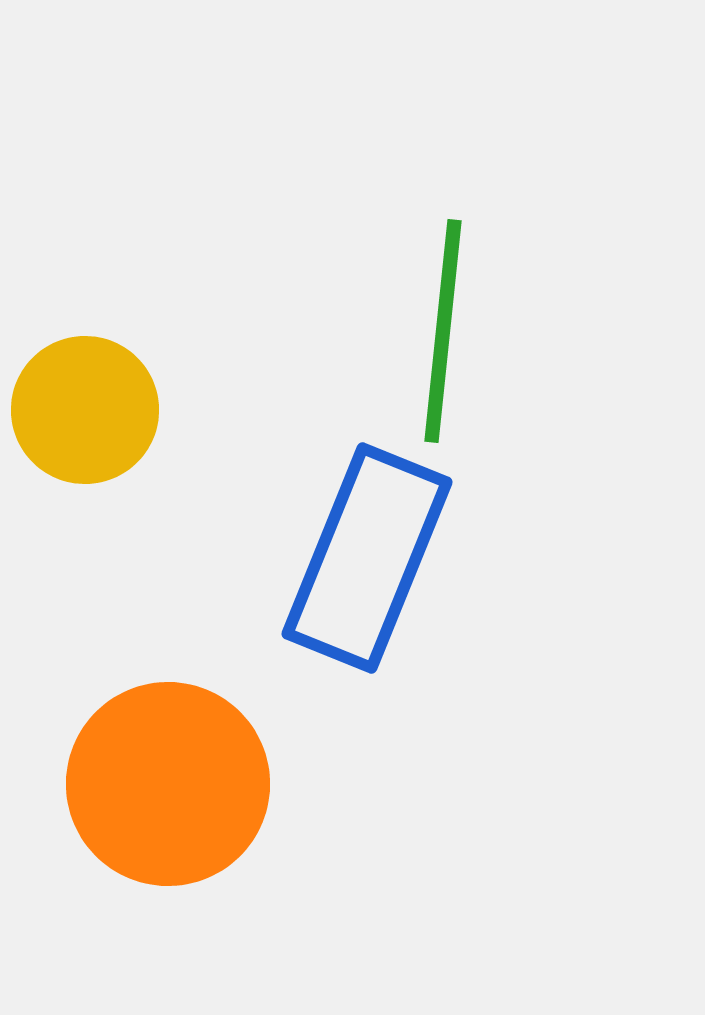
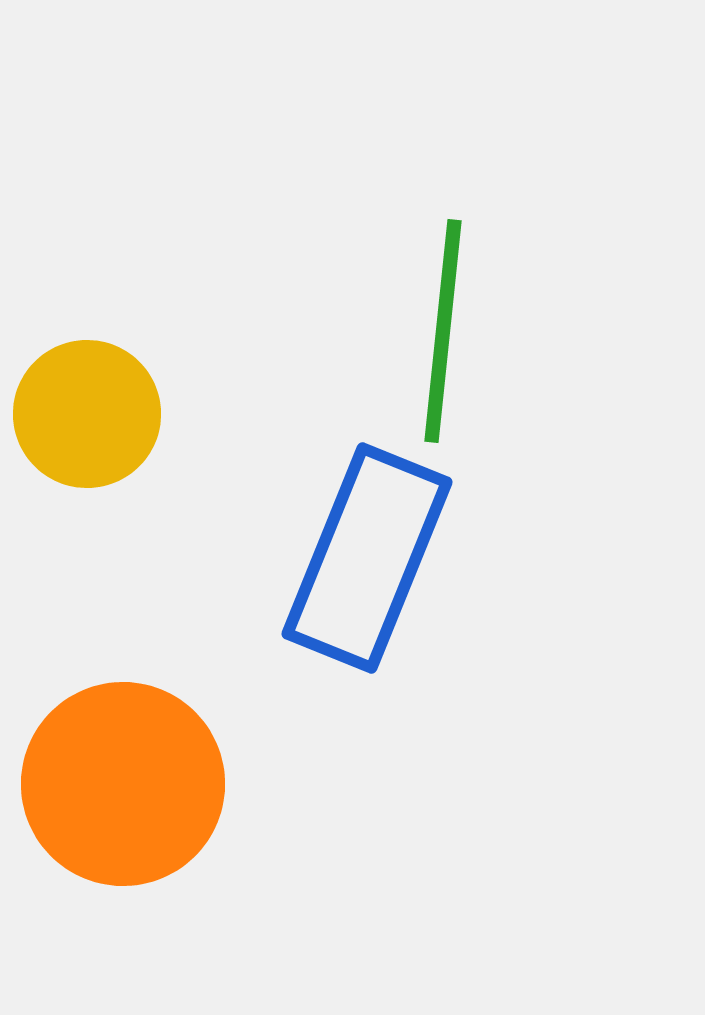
yellow circle: moved 2 px right, 4 px down
orange circle: moved 45 px left
